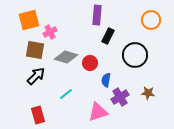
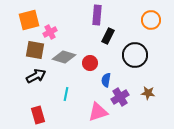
gray diamond: moved 2 px left
black arrow: rotated 18 degrees clockwise
cyan line: rotated 40 degrees counterclockwise
